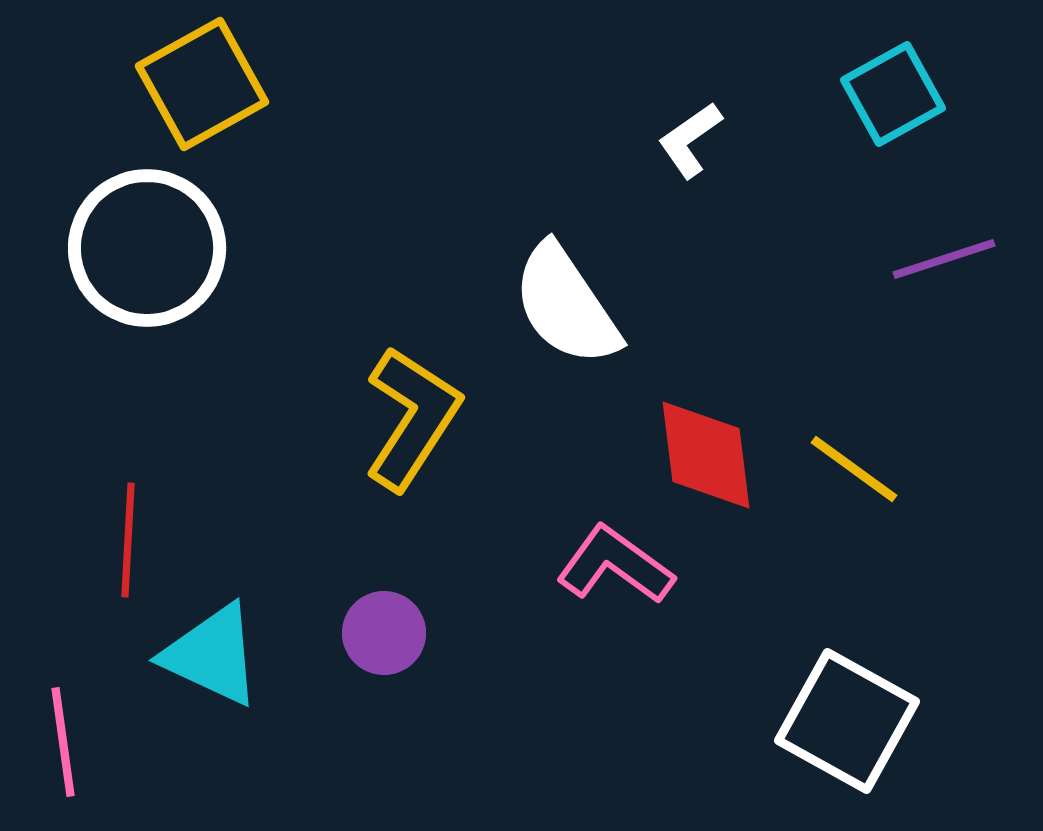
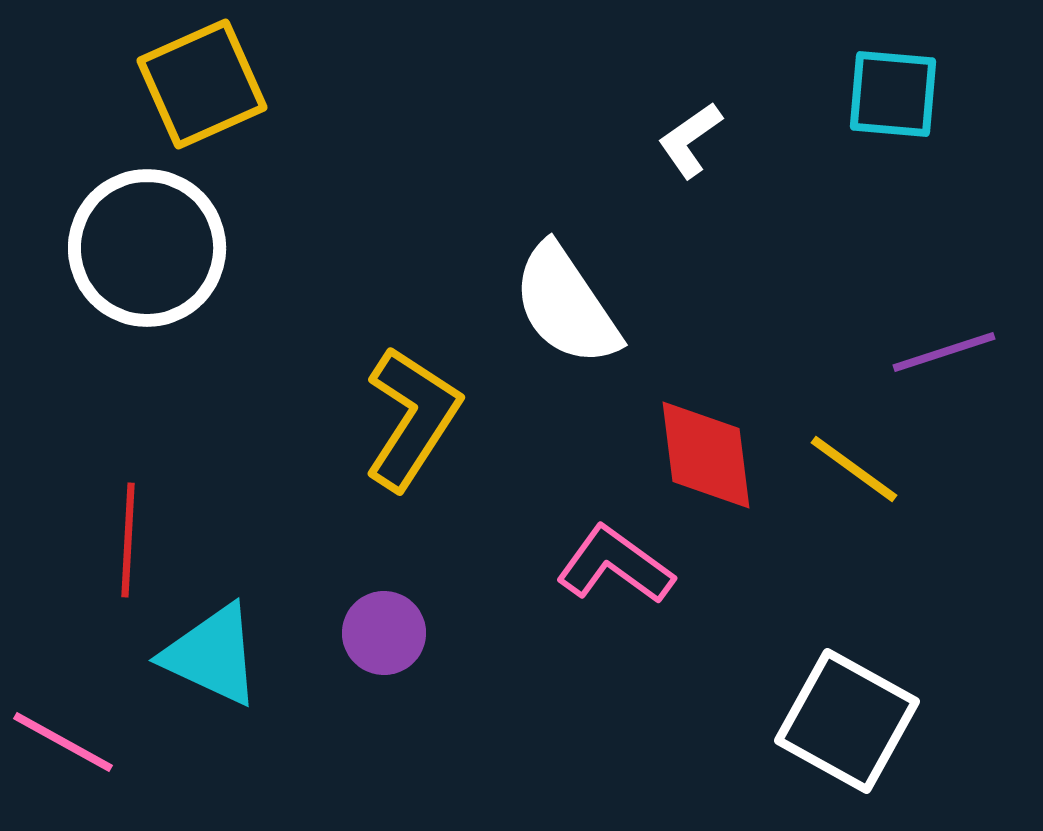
yellow square: rotated 5 degrees clockwise
cyan square: rotated 34 degrees clockwise
purple line: moved 93 px down
pink line: rotated 53 degrees counterclockwise
